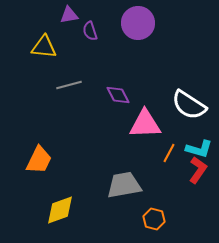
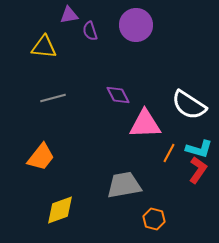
purple circle: moved 2 px left, 2 px down
gray line: moved 16 px left, 13 px down
orange trapezoid: moved 2 px right, 3 px up; rotated 12 degrees clockwise
